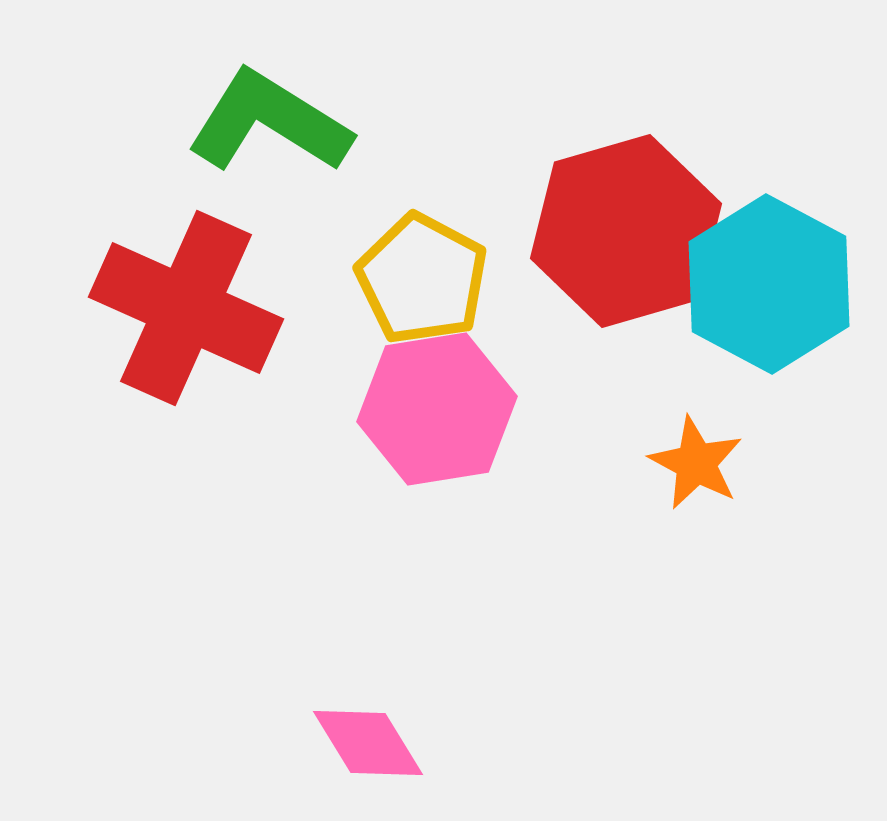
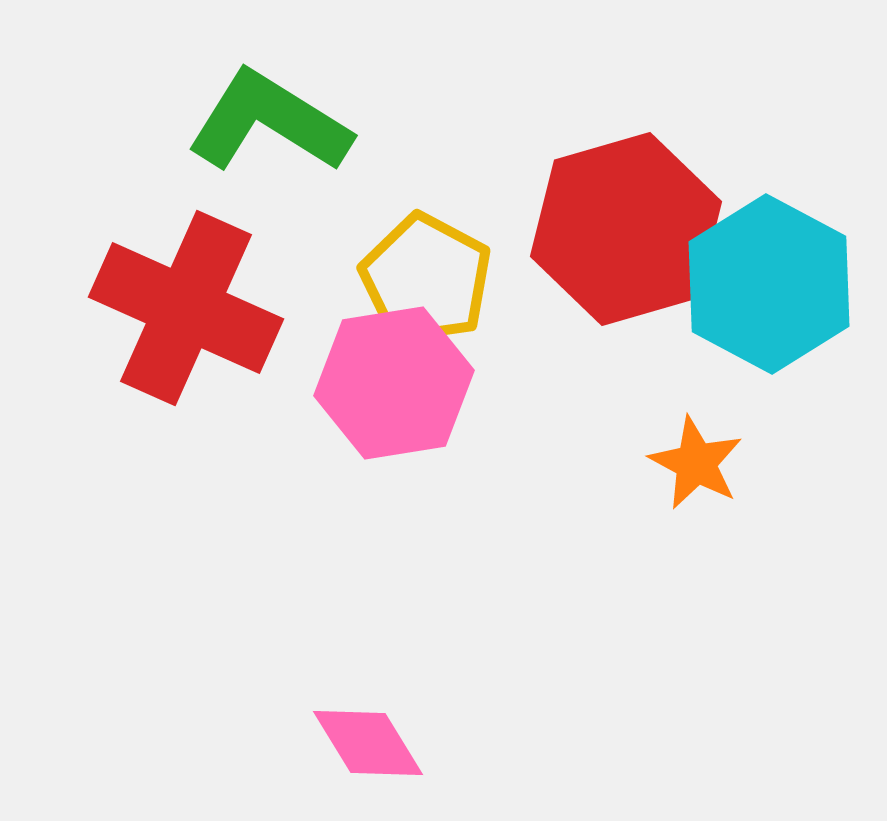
red hexagon: moved 2 px up
yellow pentagon: moved 4 px right
pink hexagon: moved 43 px left, 26 px up
